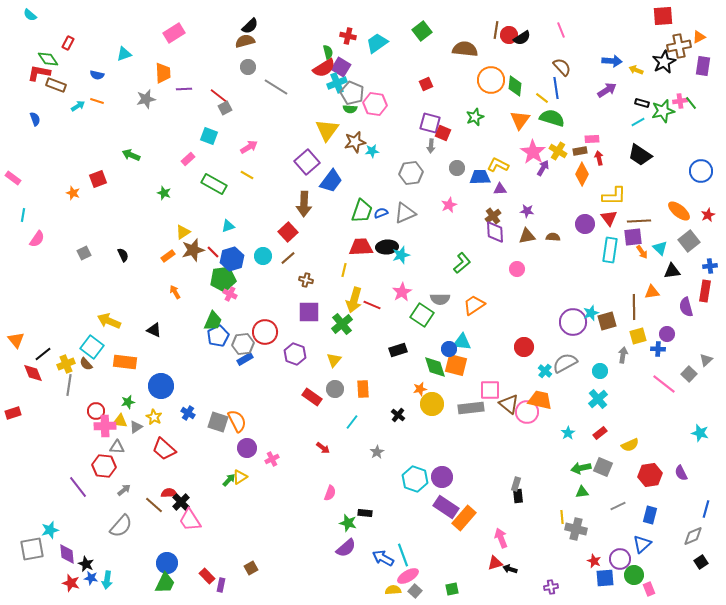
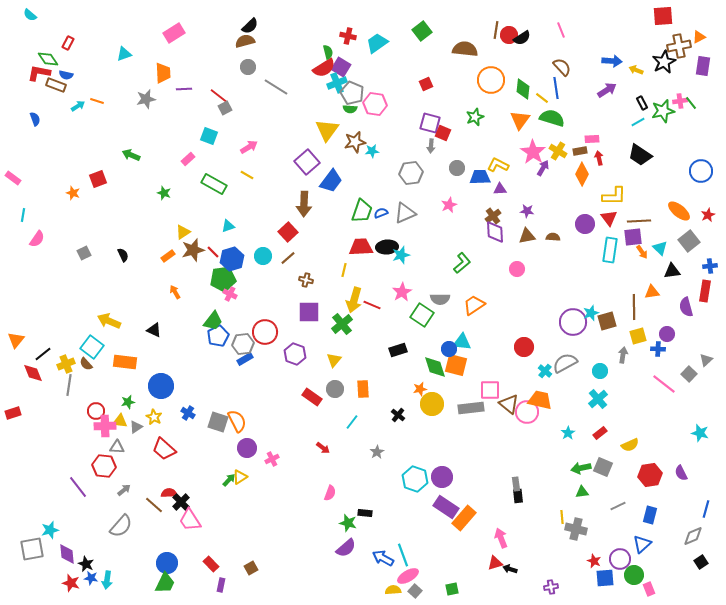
blue semicircle at (97, 75): moved 31 px left
green diamond at (515, 86): moved 8 px right, 3 px down
black rectangle at (642, 103): rotated 48 degrees clockwise
green trapezoid at (213, 321): rotated 15 degrees clockwise
orange triangle at (16, 340): rotated 18 degrees clockwise
gray rectangle at (516, 484): rotated 24 degrees counterclockwise
red rectangle at (207, 576): moved 4 px right, 12 px up
